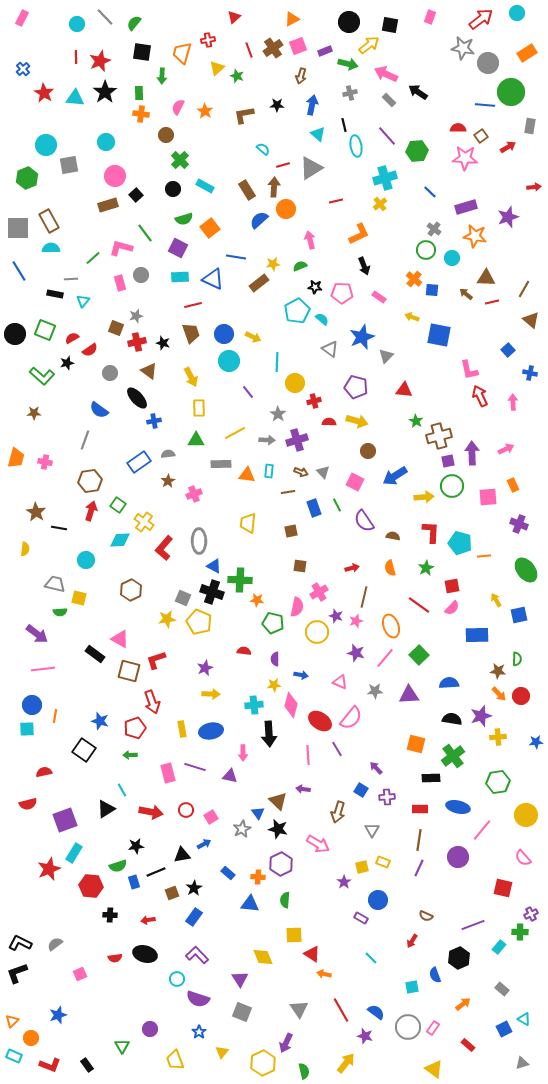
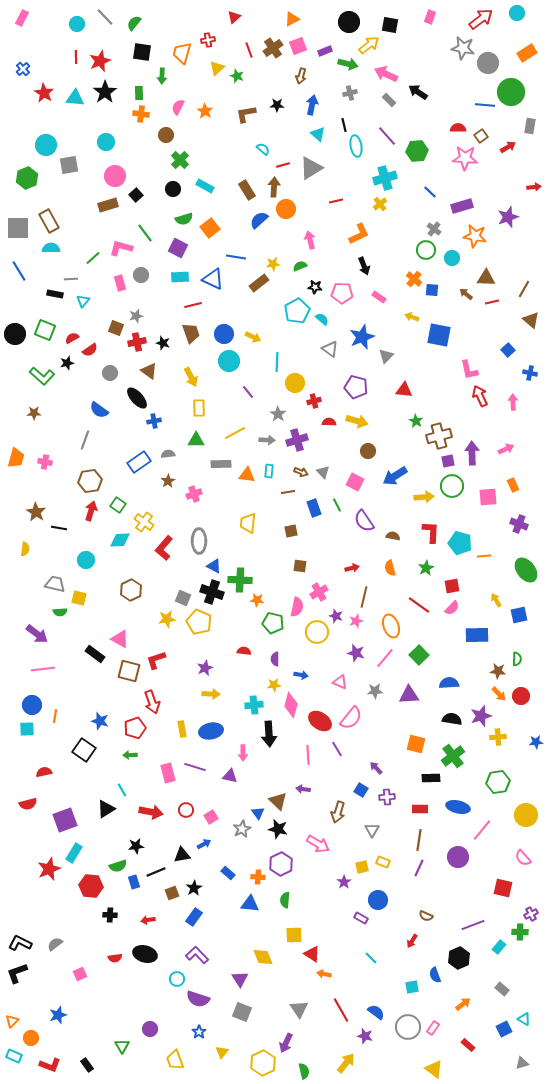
brown L-shape at (244, 115): moved 2 px right, 1 px up
purple rectangle at (466, 207): moved 4 px left, 1 px up
